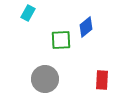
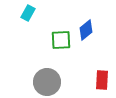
blue diamond: moved 3 px down
gray circle: moved 2 px right, 3 px down
